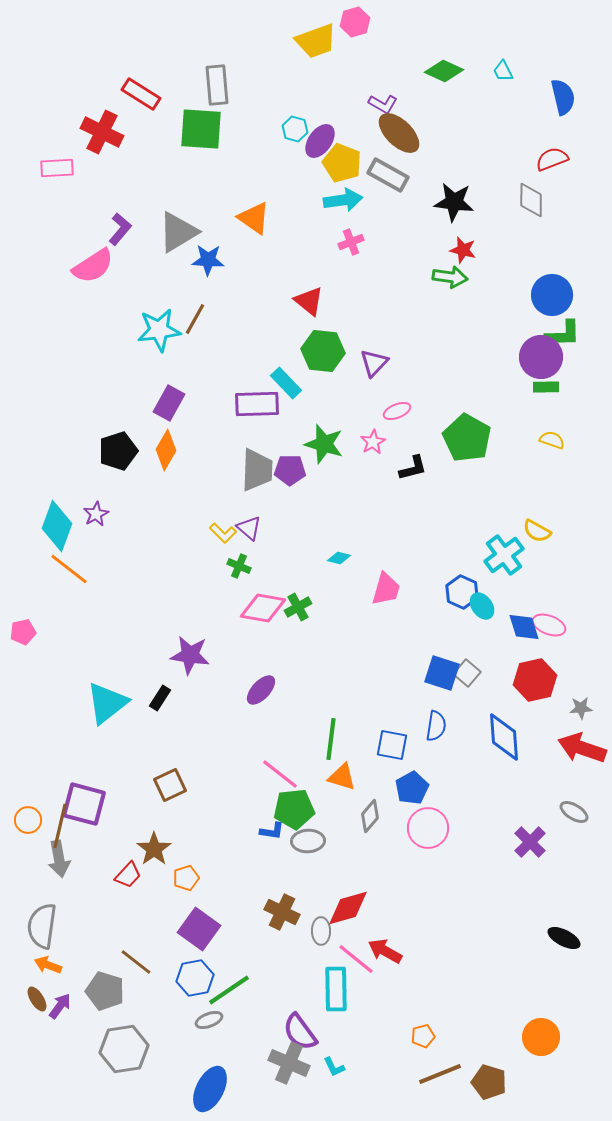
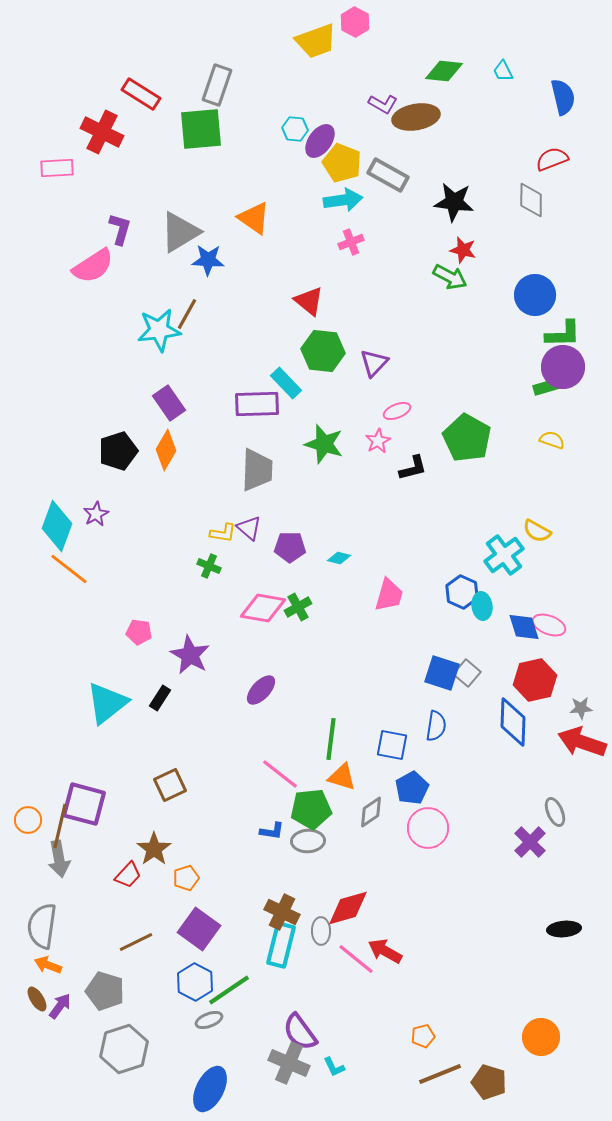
pink hexagon at (355, 22): rotated 16 degrees counterclockwise
green diamond at (444, 71): rotated 18 degrees counterclockwise
gray rectangle at (217, 85): rotated 24 degrees clockwise
green square at (201, 129): rotated 9 degrees counterclockwise
cyan hexagon at (295, 129): rotated 10 degrees counterclockwise
brown ellipse at (399, 133): moved 17 px right, 16 px up; rotated 54 degrees counterclockwise
purple L-shape at (120, 229): rotated 24 degrees counterclockwise
gray triangle at (178, 232): moved 2 px right
green arrow at (450, 277): rotated 20 degrees clockwise
blue circle at (552, 295): moved 17 px left
brown line at (195, 319): moved 8 px left, 5 px up
purple circle at (541, 357): moved 22 px right, 10 px down
green rectangle at (546, 387): rotated 15 degrees counterclockwise
purple rectangle at (169, 403): rotated 64 degrees counterclockwise
pink star at (373, 442): moved 5 px right, 1 px up
purple pentagon at (290, 470): moved 77 px down
yellow L-shape at (223, 533): rotated 36 degrees counterclockwise
green cross at (239, 566): moved 30 px left
pink trapezoid at (386, 589): moved 3 px right, 6 px down
cyan ellipse at (482, 606): rotated 28 degrees clockwise
pink pentagon at (23, 632): moved 116 px right; rotated 20 degrees clockwise
purple star at (190, 655): rotated 21 degrees clockwise
blue diamond at (504, 737): moved 9 px right, 15 px up; rotated 6 degrees clockwise
red arrow at (582, 748): moved 6 px up
green pentagon at (294, 809): moved 17 px right
gray ellipse at (574, 812): moved 19 px left; rotated 36 degrees clockwise
gray diamond at (370, 816): moved 1 px right, 4 px up; rotated 16 degrees clockwise
black ellipse at (564, 938): moved 9 px up; rotated 32 degrees counterclockwise
brown line at (136, 962): moved 20 px up; rotated 64 degrees counterclockwise
blue hexagon at (195, 978): moved 4 px down; rotated 21 degrees counterclockwise
cyan rectangle at (336, 989): moved 55 px left, 44 px up; rotated 15 degrees clockwise
gray hexagon at (124, 1049): rotated 9 degrees counterclockwise
